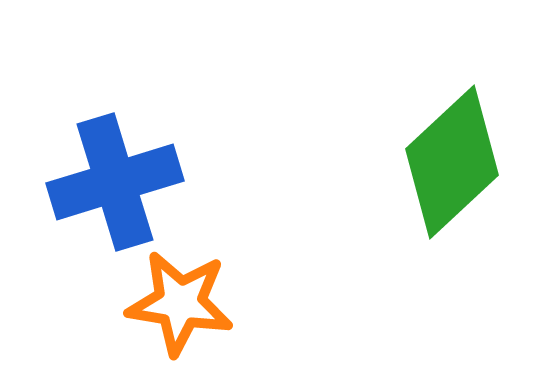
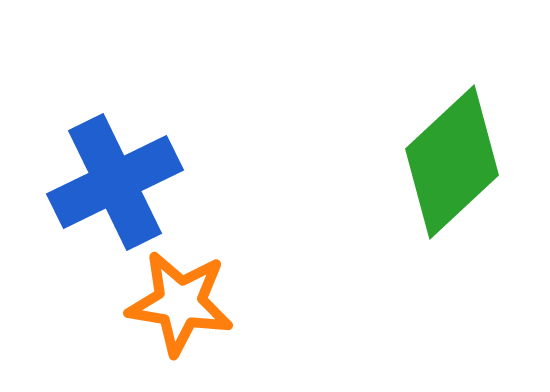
blue cross: rotated 9 degrees counterclockwise
